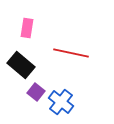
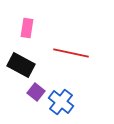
black rectangle: rotated 12 degrees counterclockwise
